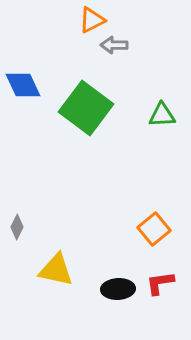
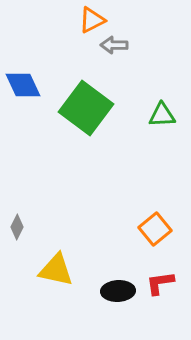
orange square: moved 1 px right
black ellipse: moved 2 px down
